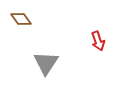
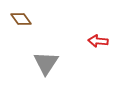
red arrow: rotated 114 degrees clockwise
